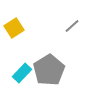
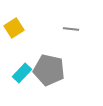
gray line: moved 1 px left, 3 px down; rotated 49 degrees clockwise
gray pentagon: rotated 28 degrees counterclockwise
